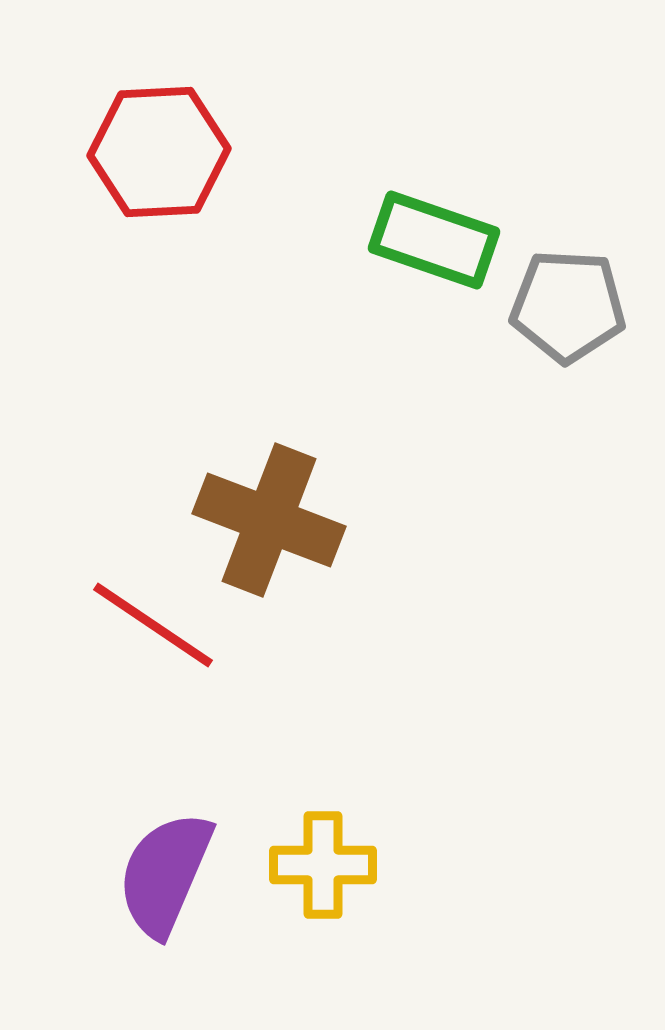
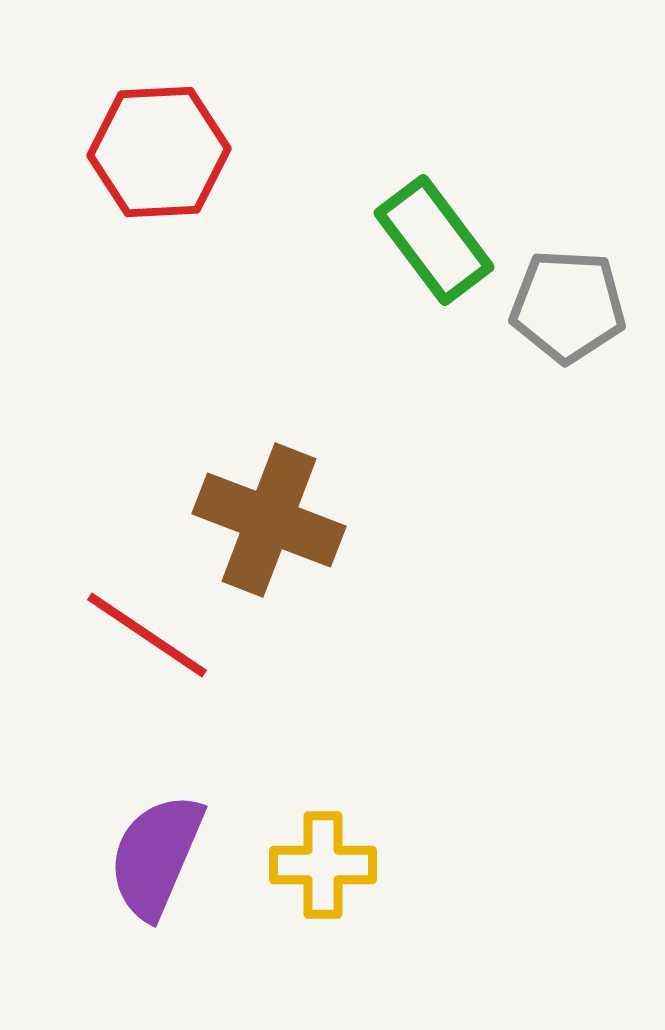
green rectangle: rotated 34 degrees clockwise
red line: moved 6 px left, 10 px down
purple semicircle: moved 9 px left, 18 px up
